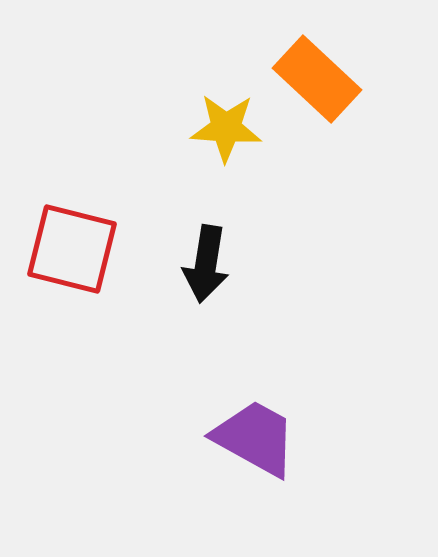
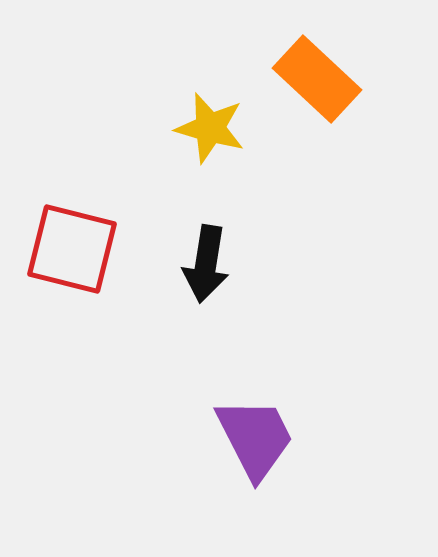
yellow star: moved 16 px left; rotated 12 degrees clockwise
purple trapezoid: rotated 34 degrees clockwise
